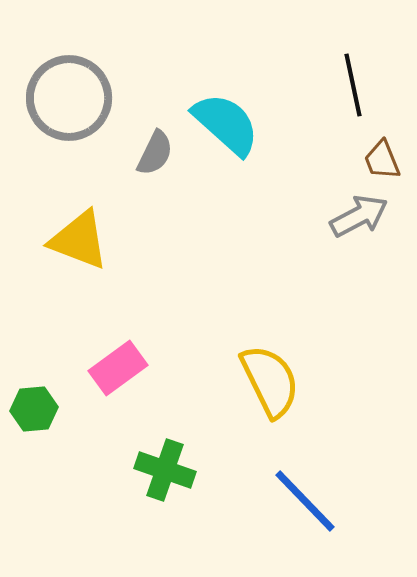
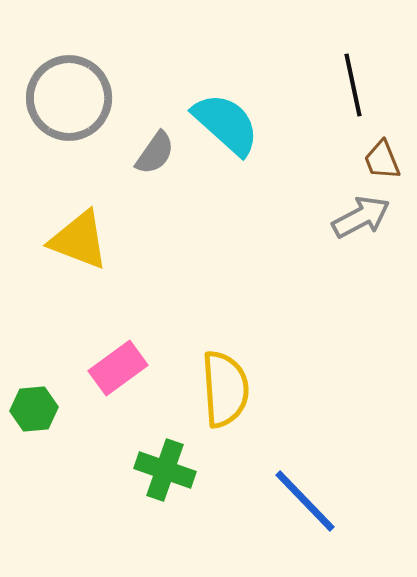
gray semicircle: rotated 9 degrees clockwise
gray arrow: moved 2 px right, 1 px down
yellow semicircle: moved 45 px left, 8 px down; rotated 22 degrees clockwise
